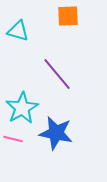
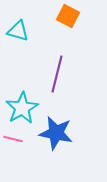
orange square: rotated 30 degrees clockwise
purple line: rotated 54 degrees clockwise
